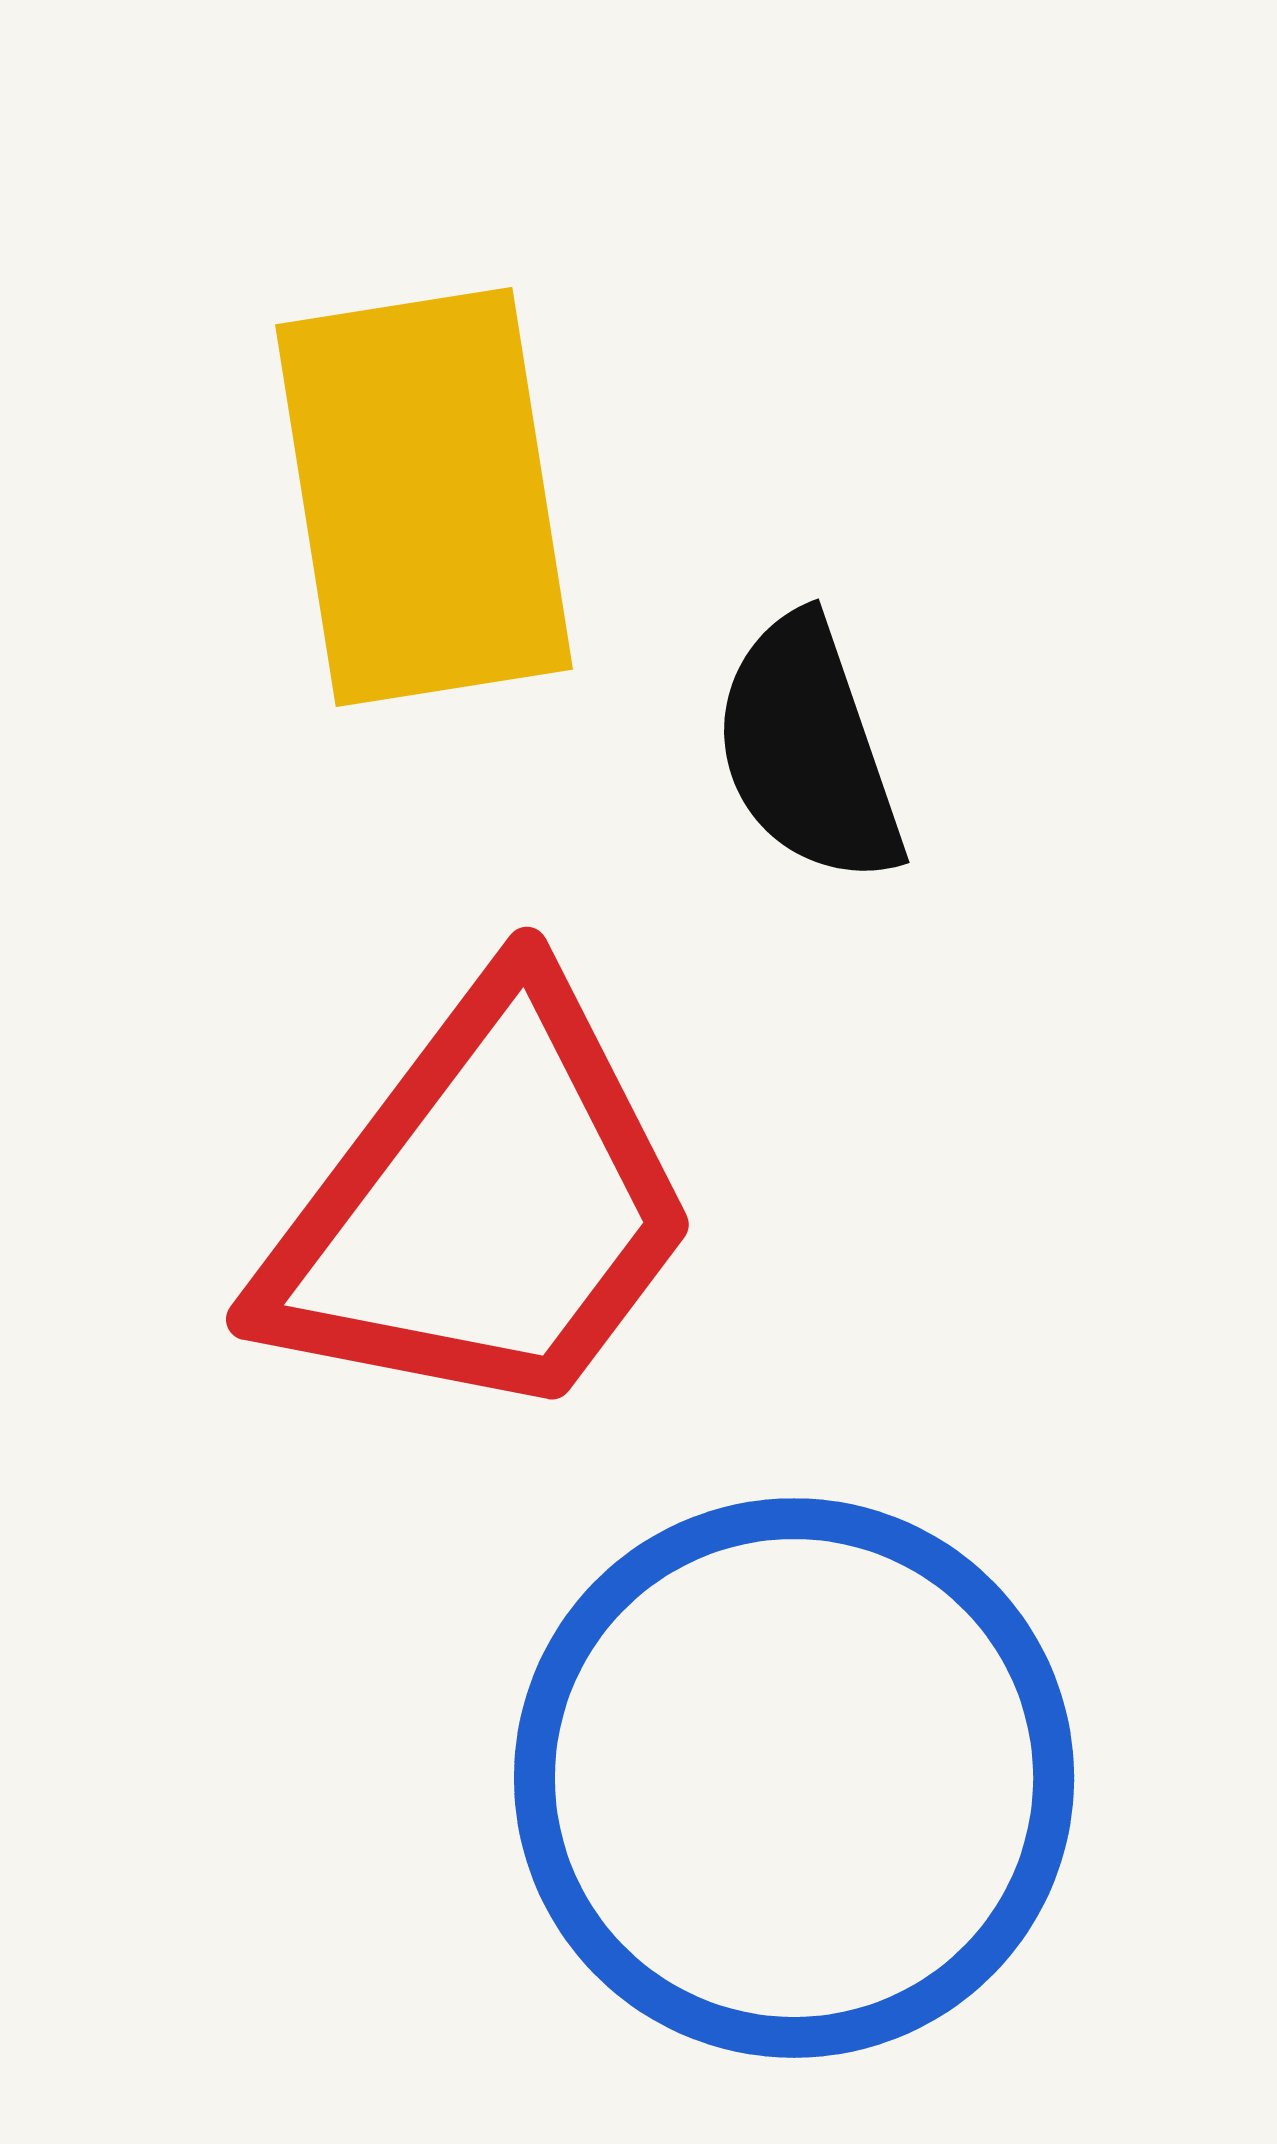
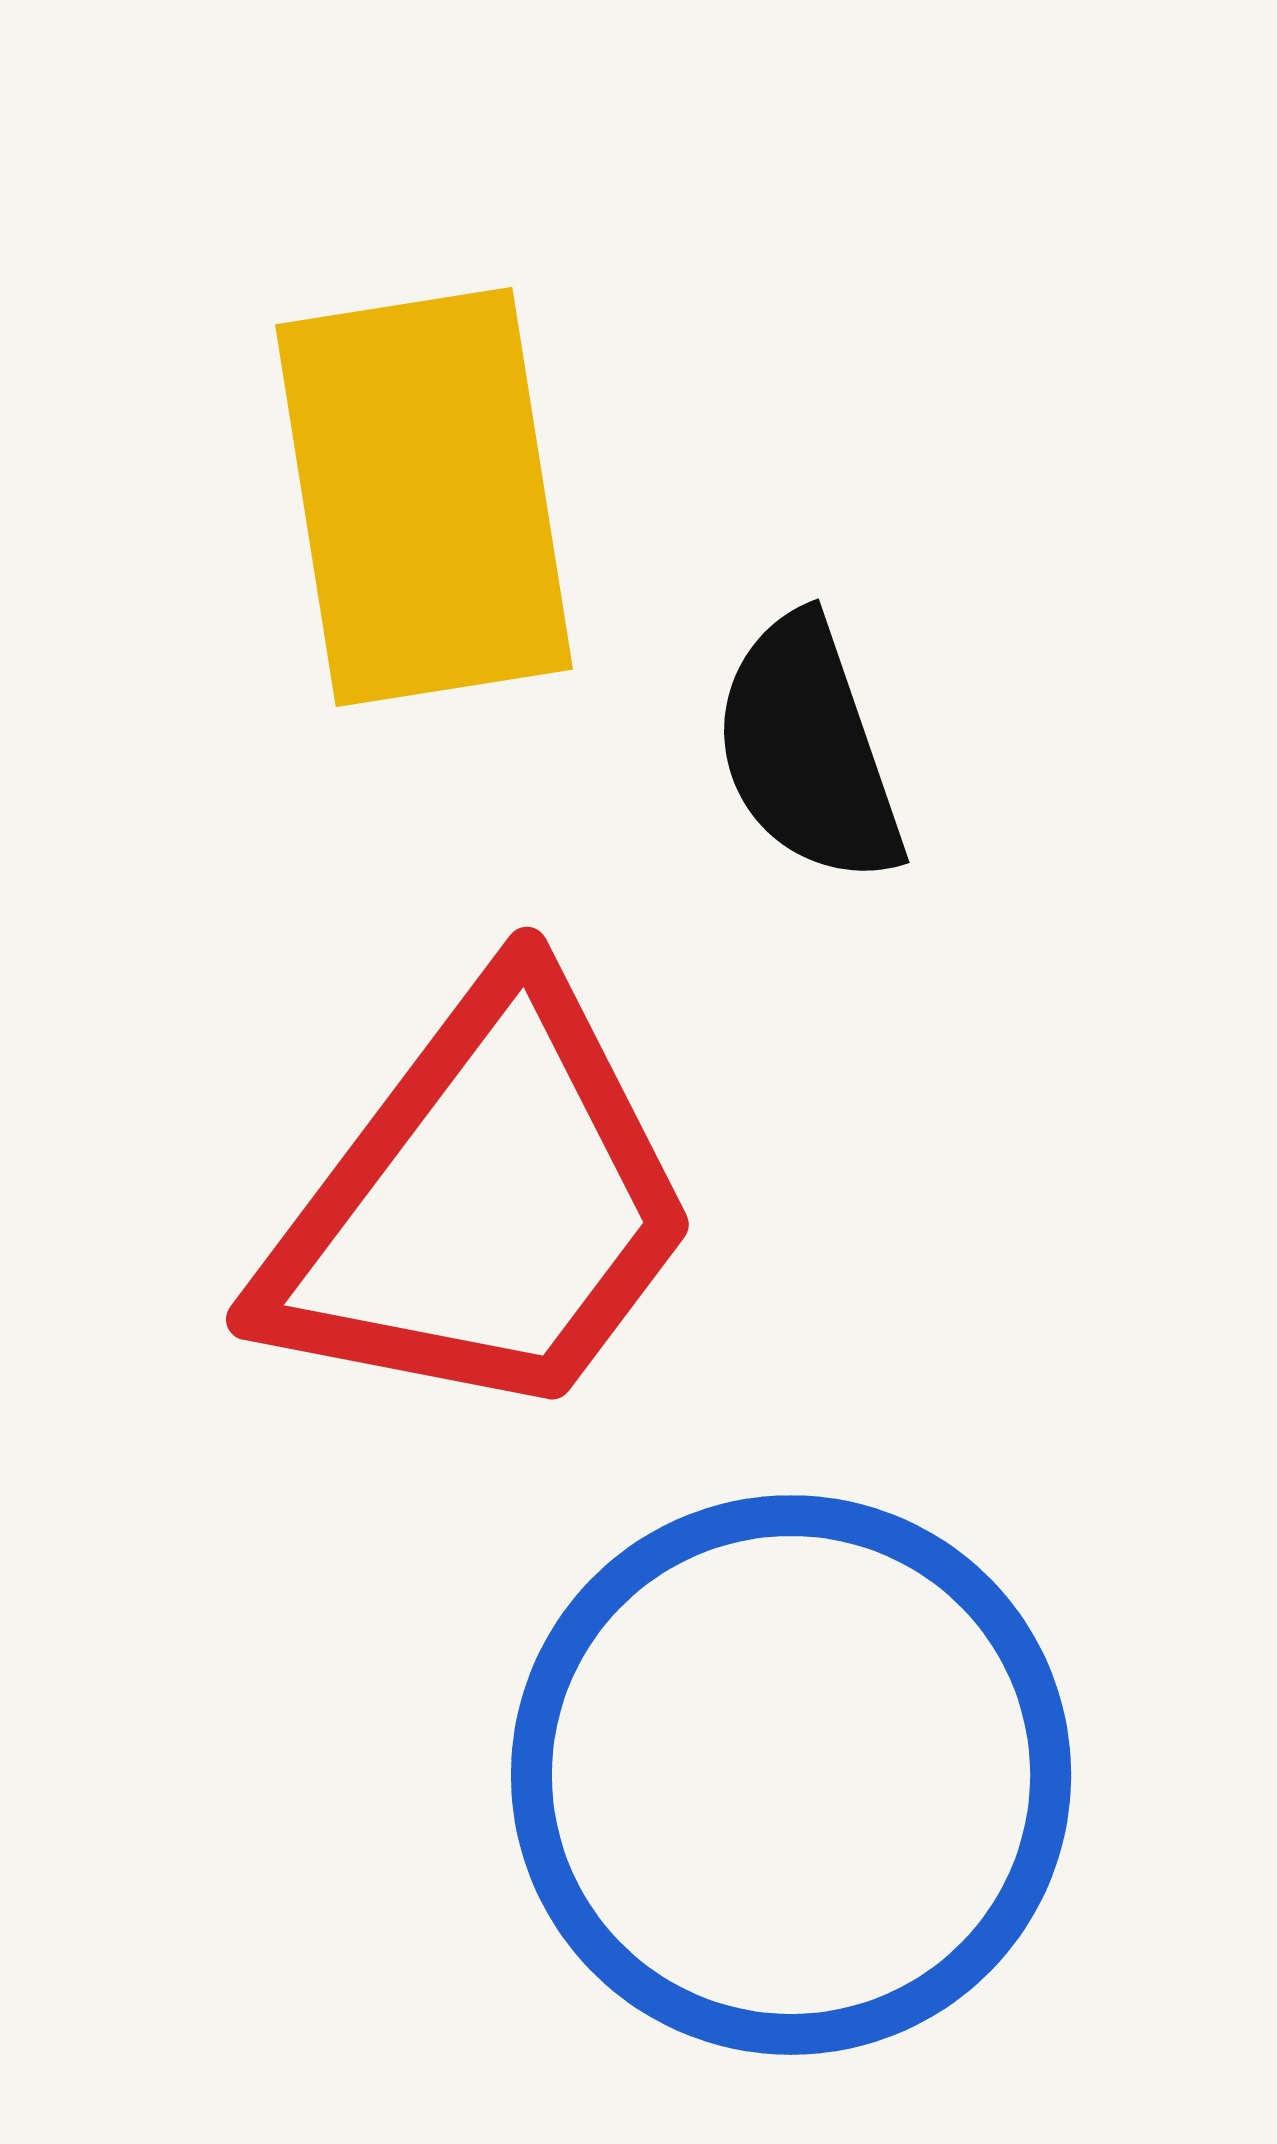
blue circle: moved 3 px left, 3 px up
